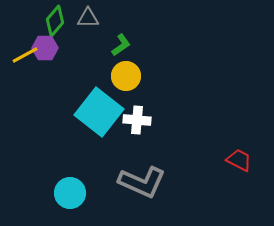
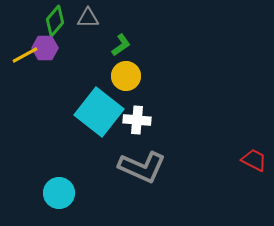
red trapezoid: moved 15 px right
gray L-shape: moved 15 px up
cyan circle: moved 11 px left
